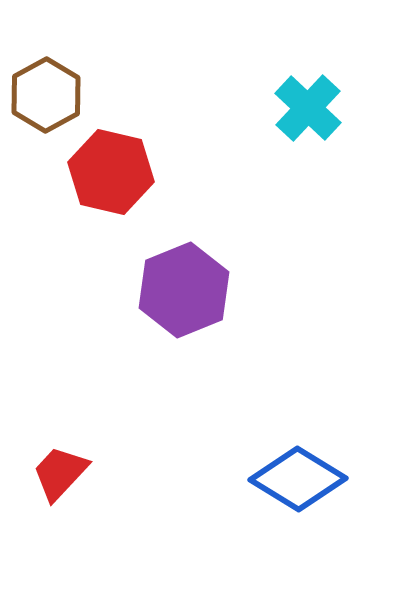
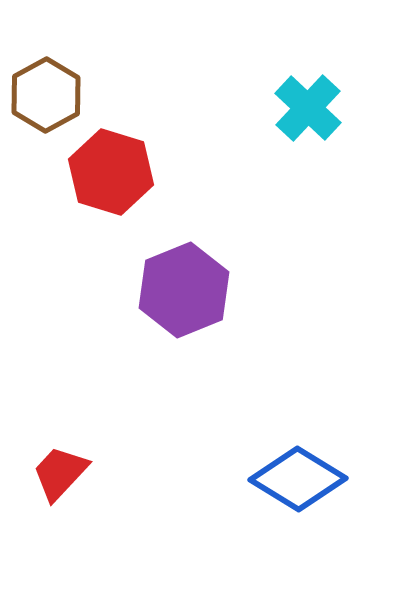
red hexagon: rotated 4 degrees clockwise
